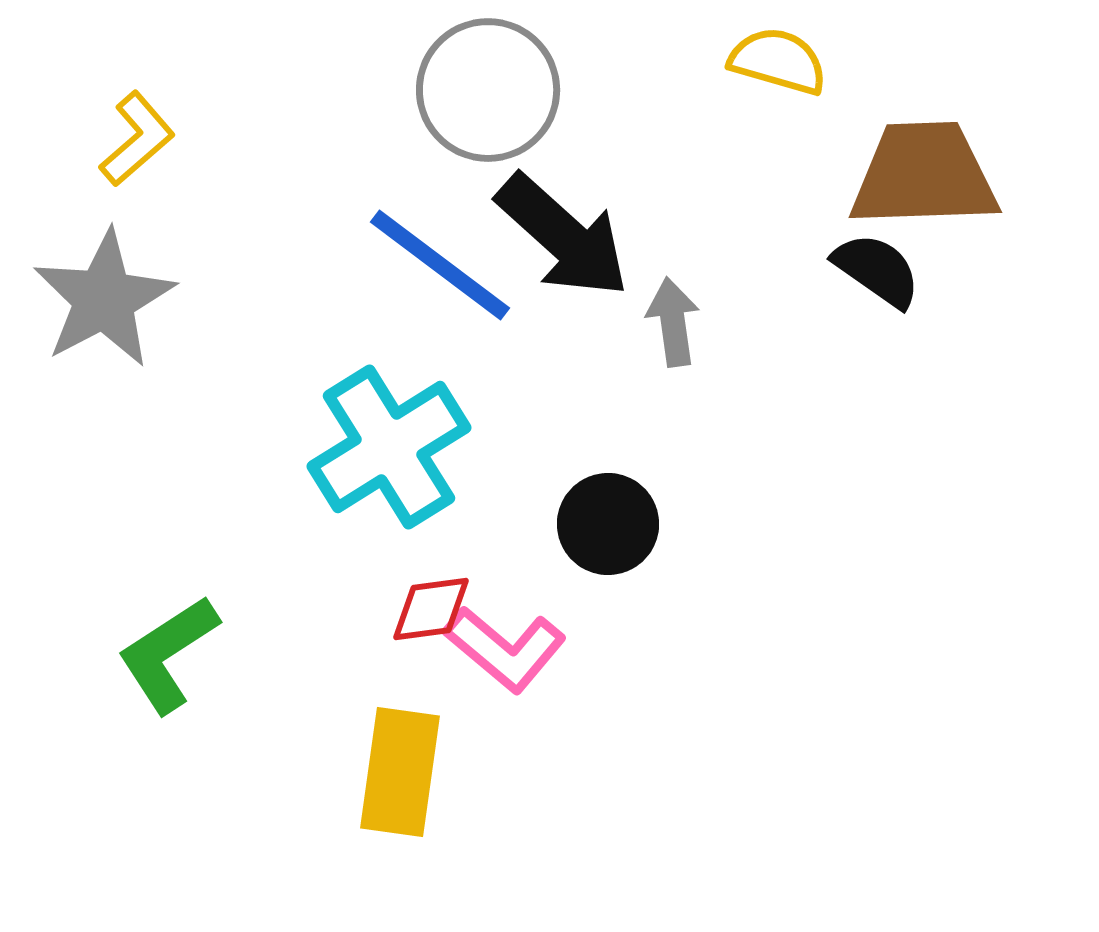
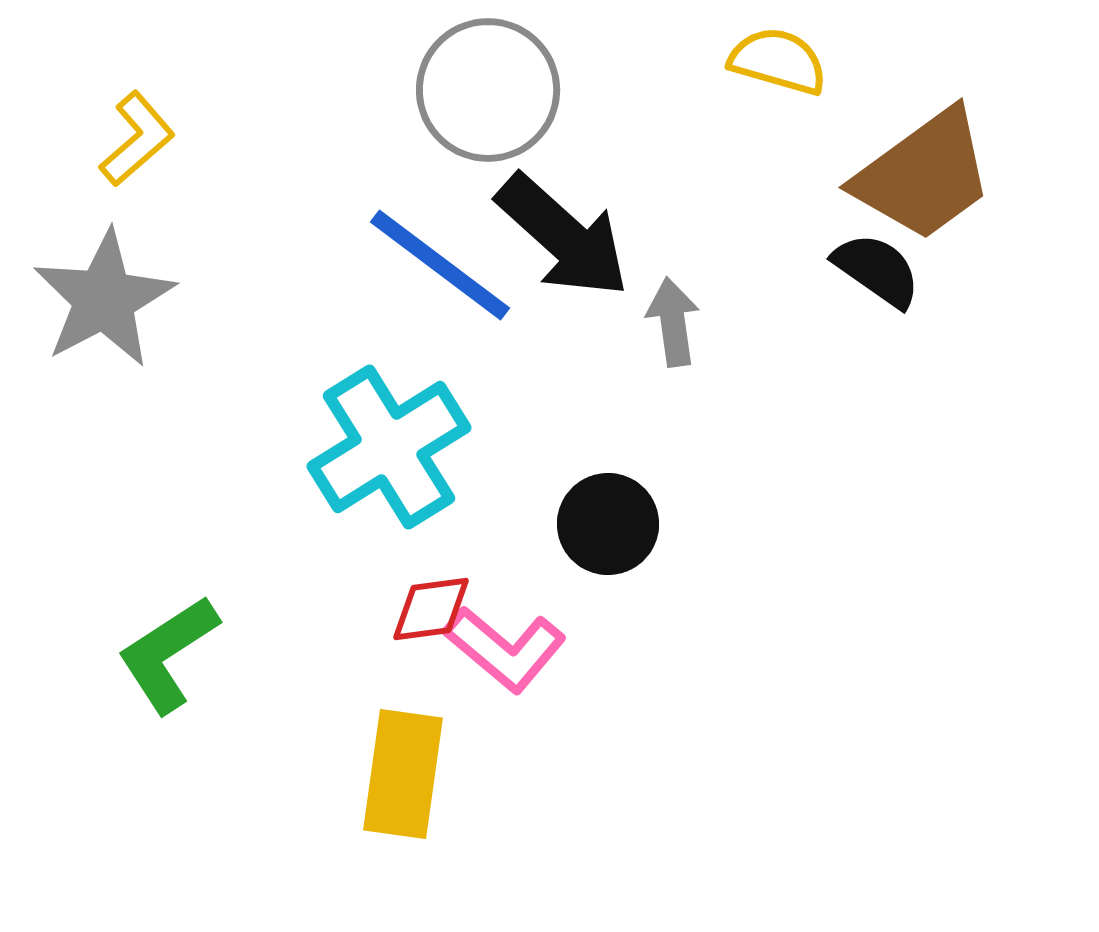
brown trapezoid: rotated 146 degrees clockwise
yellow rectangle: moved 3 px right, 2 px down
